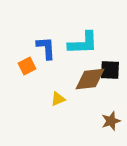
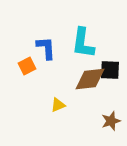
cyan L-shape: rotated 100 degrees clockwise
yellow triangle: moved 6 px down
